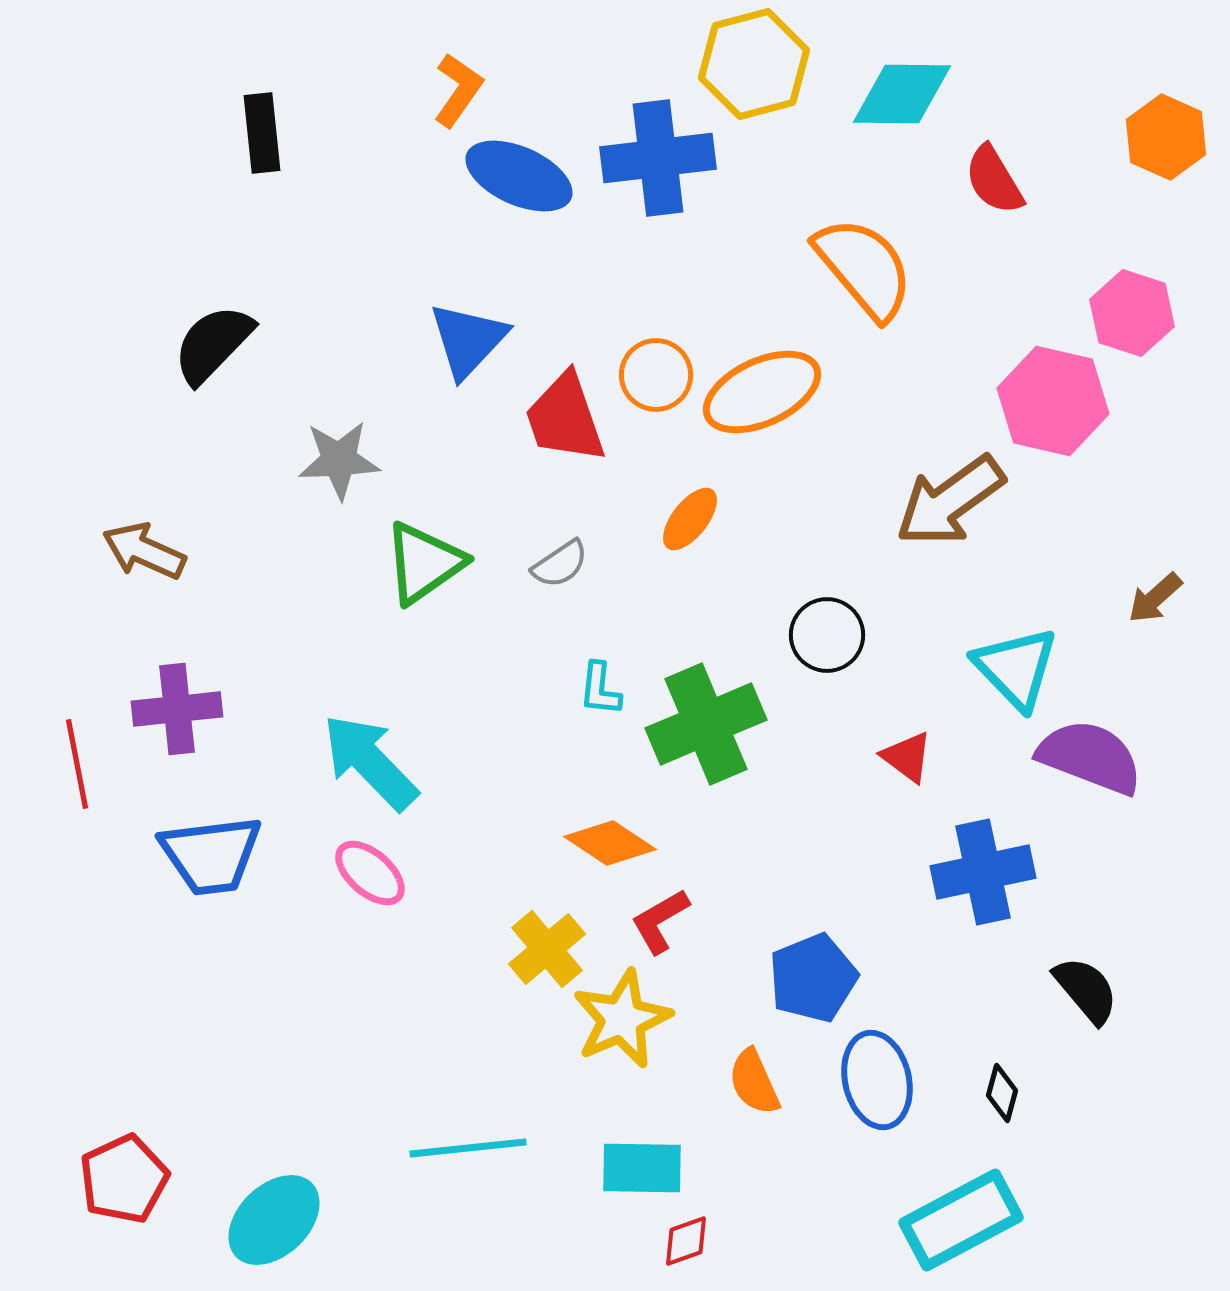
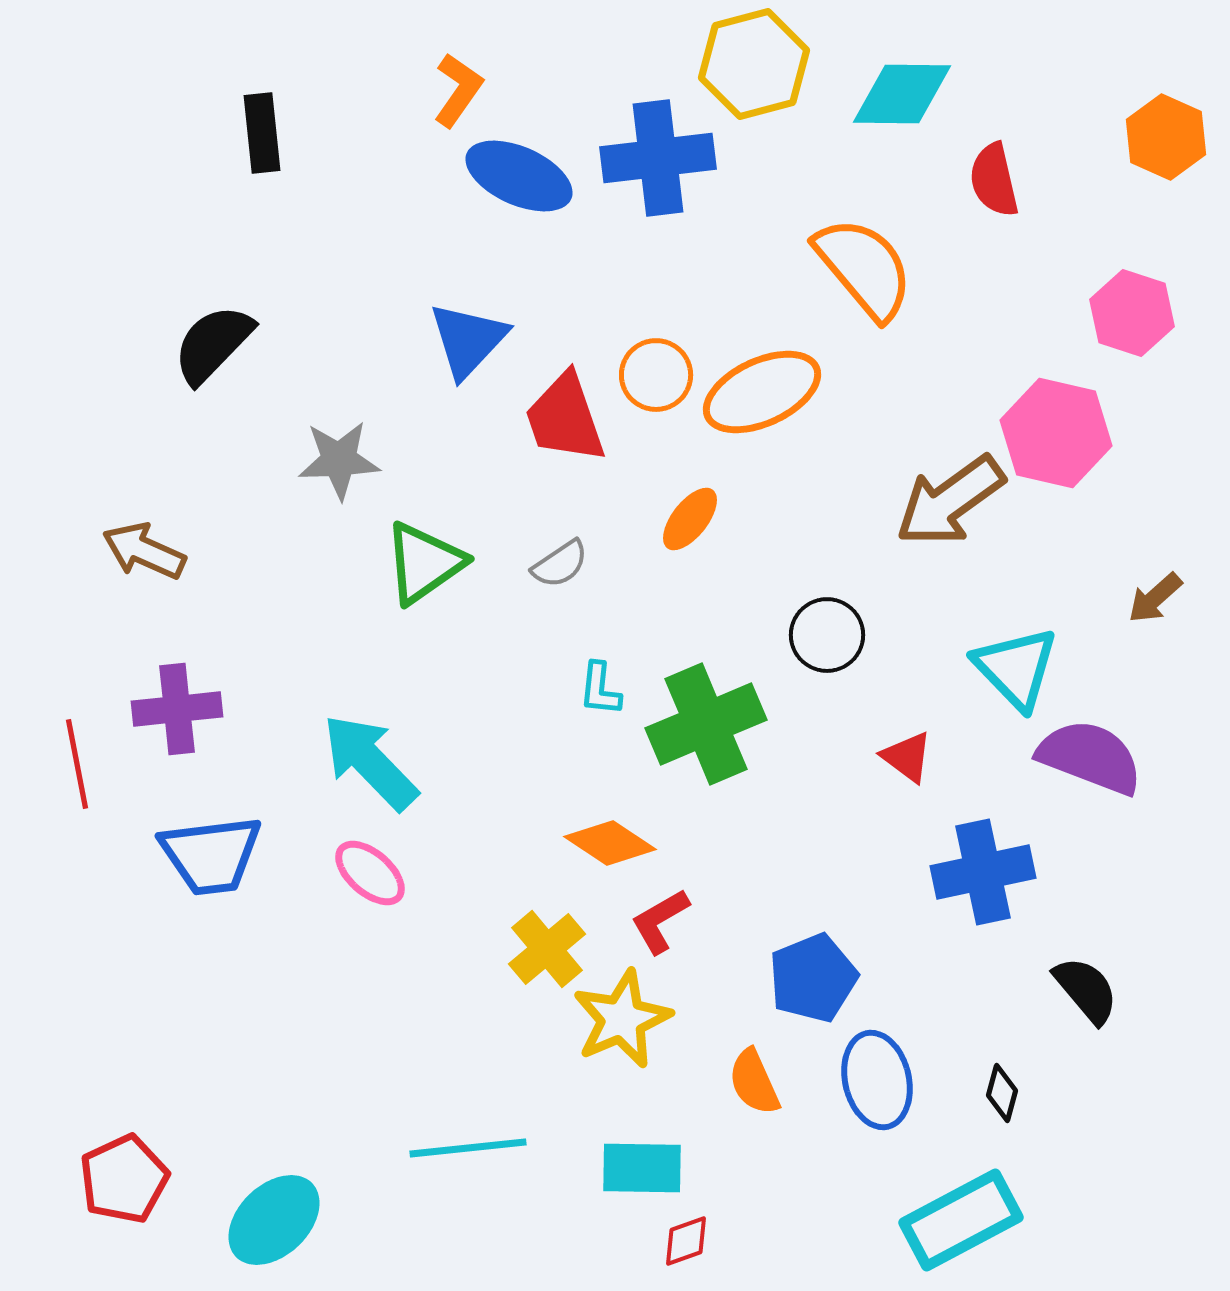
red semicircle at (994, 180): rotated 18 degrees clockwise
pink hexagon at (1053, 401): moved 3 px right, 32 px down
